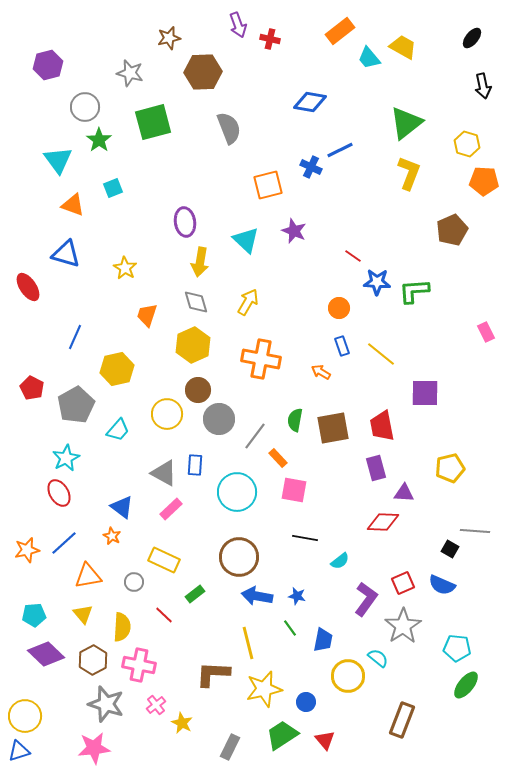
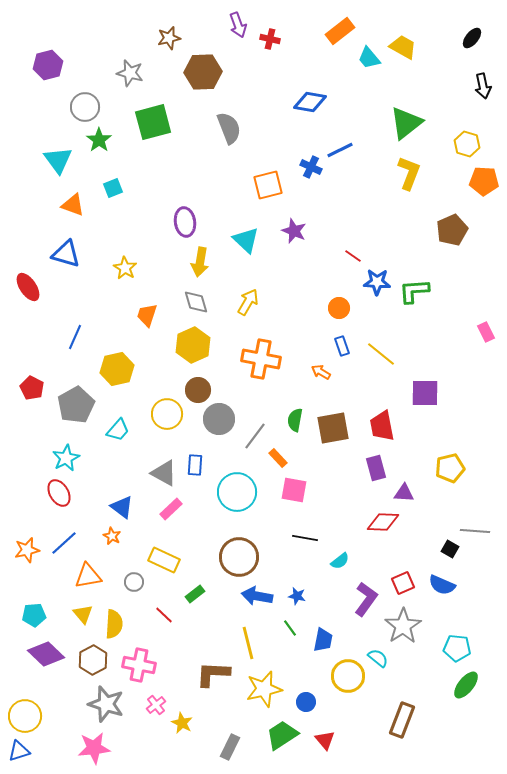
yellow semicircle at (122, 627): moved 8 px left, 3 px up
